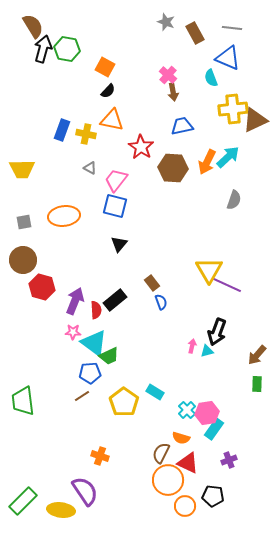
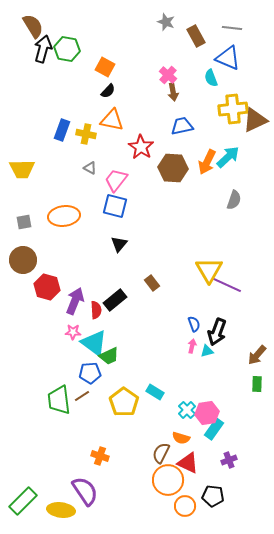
brown rectangle at (195, 33): moved 1 px right, 3 px down
red hexagon at (42, 287): moved 5 px right
blue semicircle at (161, 302): moved 33 px right, 22 px down
green trapezoid at (23, 401): moved 36 px right, 1 px up
